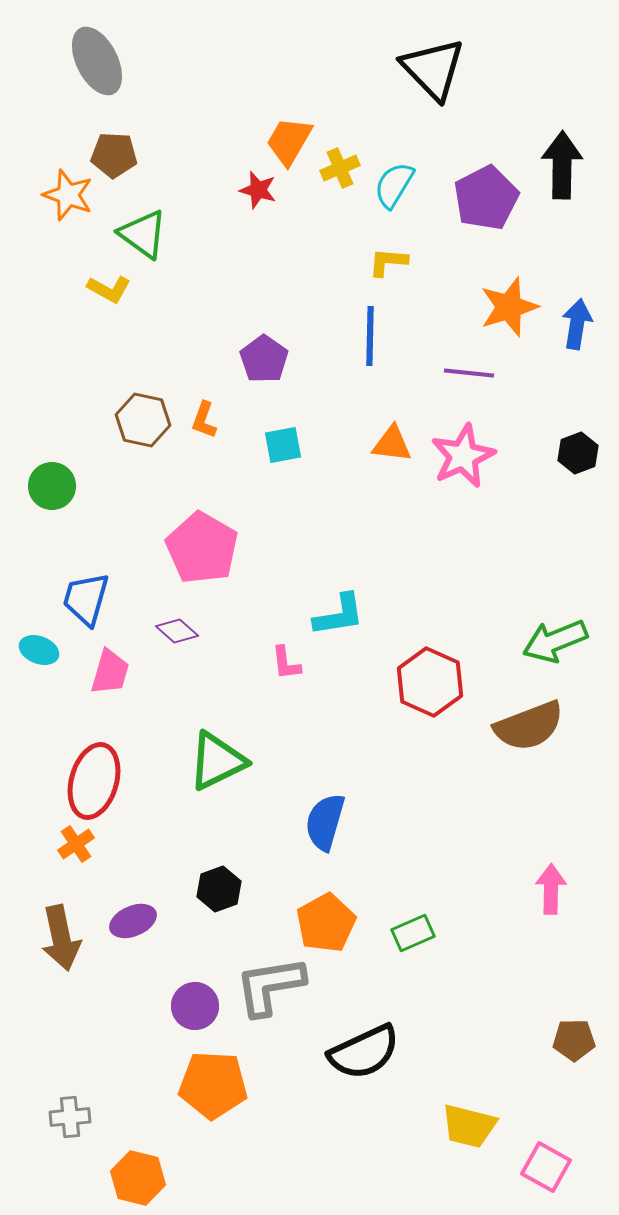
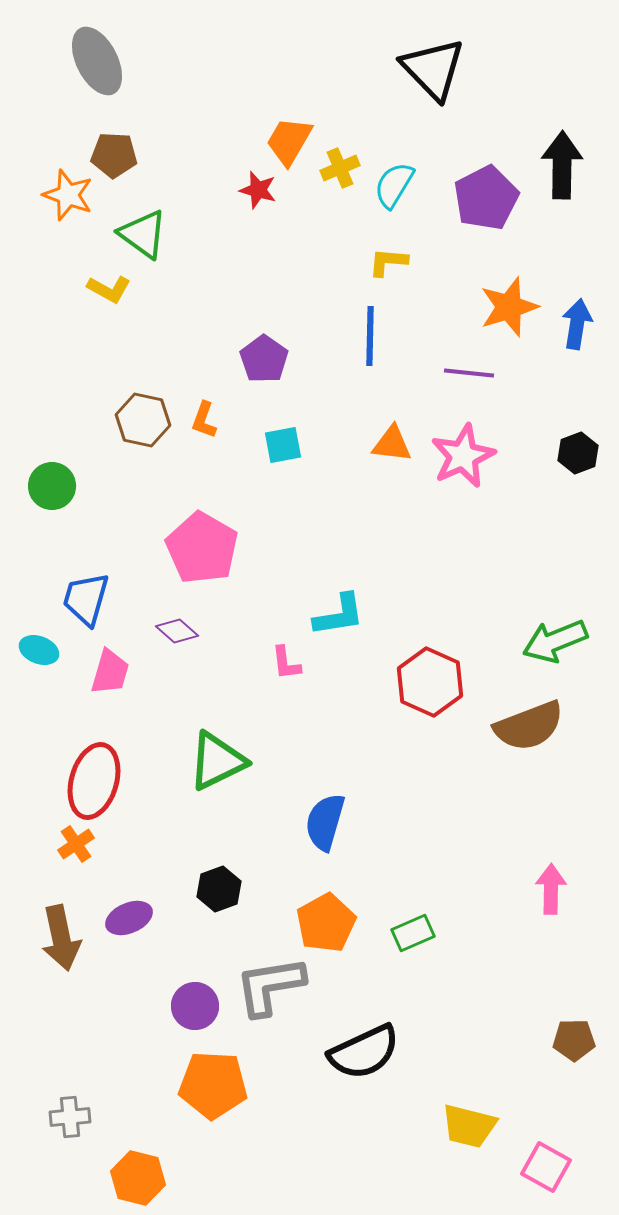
purple ellipse at (133, 921): moved 4 px left, 3 px up
